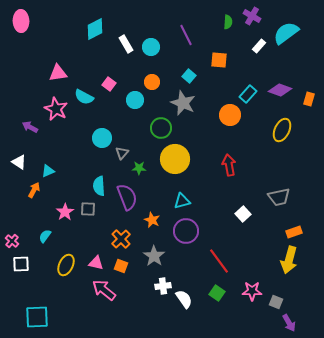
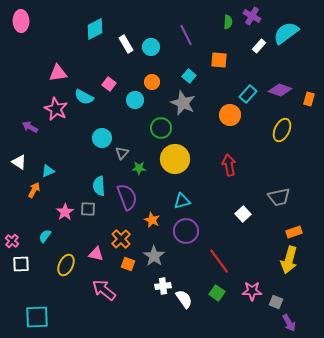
pink triangle at (96, 263): moved 9 px up
orange square at (121, 266): moved 7 px right, 2 px up
